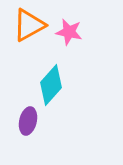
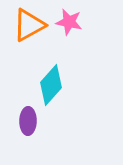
pink star: moved 10 px up
purple ellipse: rotated 12 degrees counterclockwise
